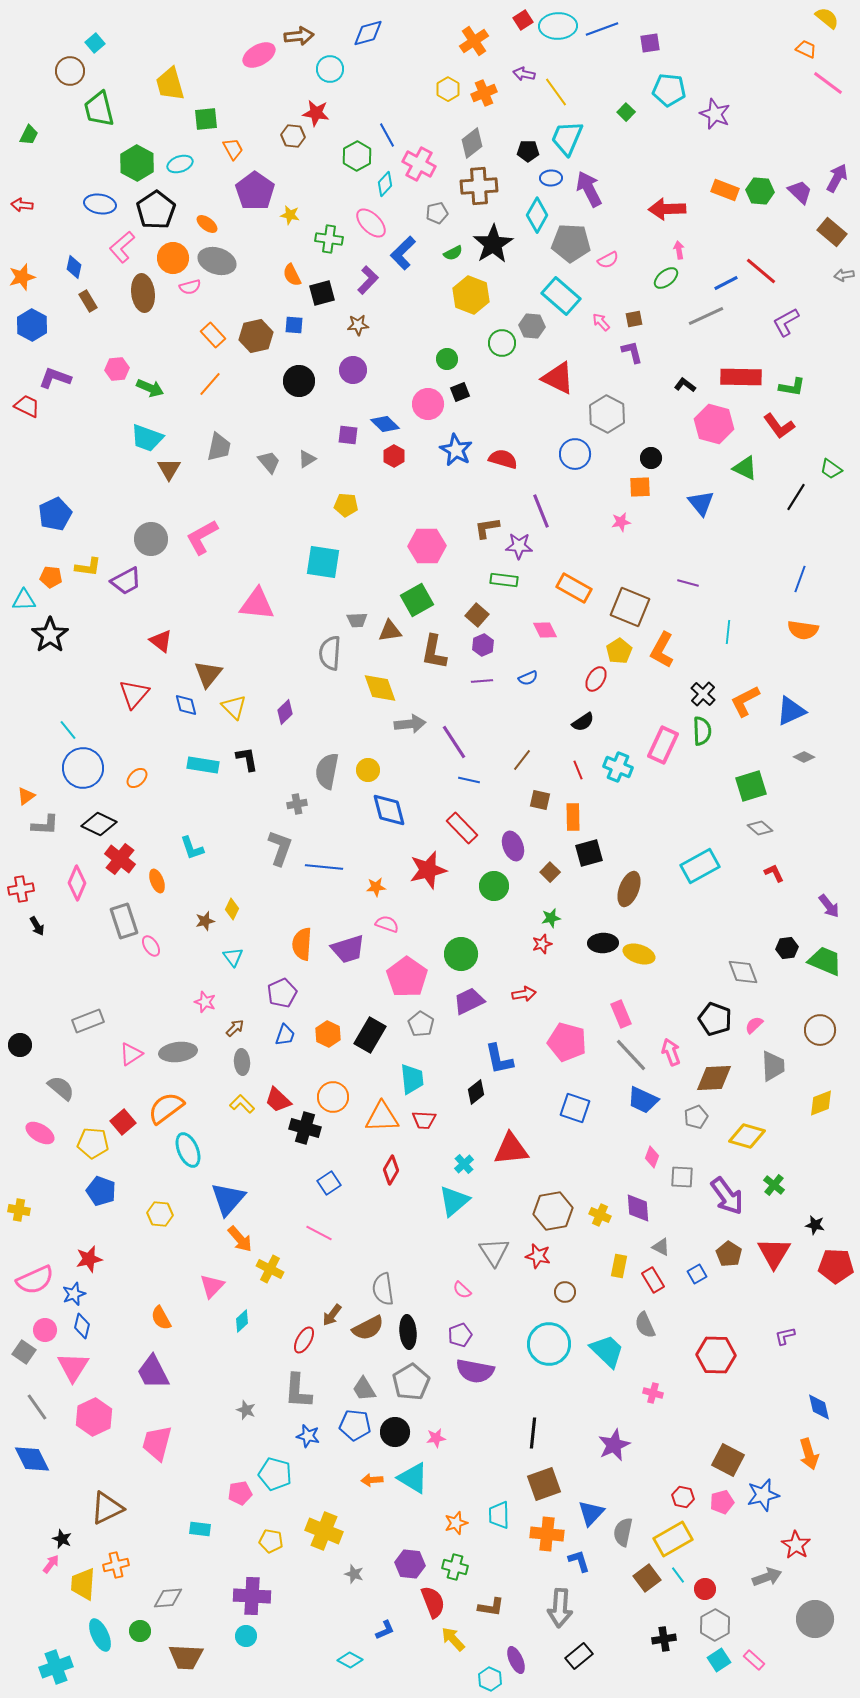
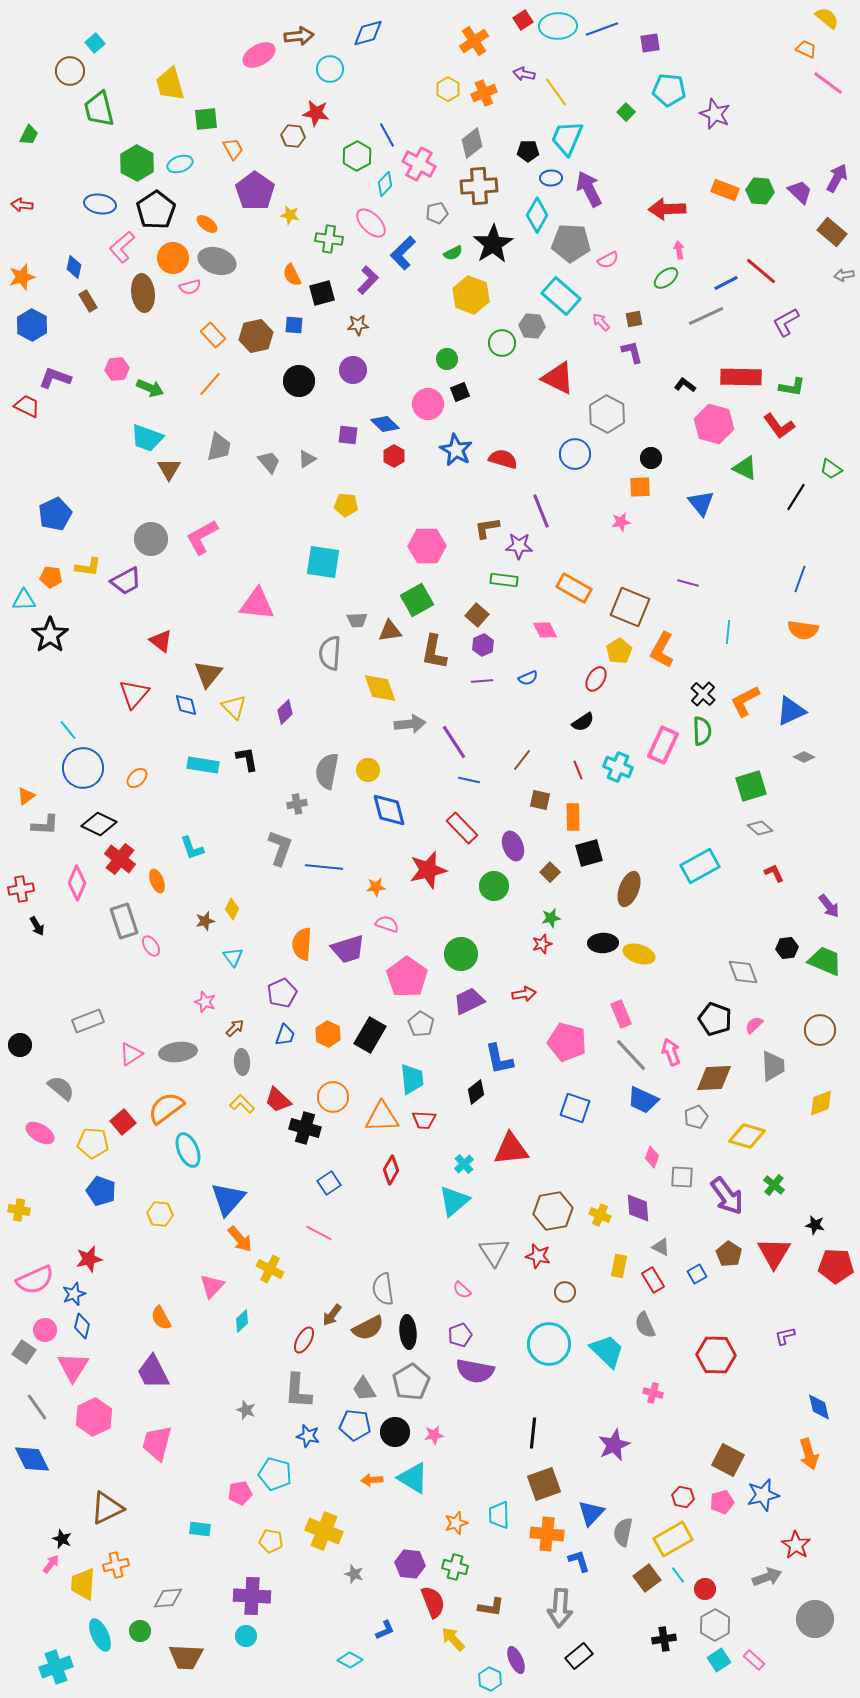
pink star at (436, 1438): moved 2 px left, 3 px up
